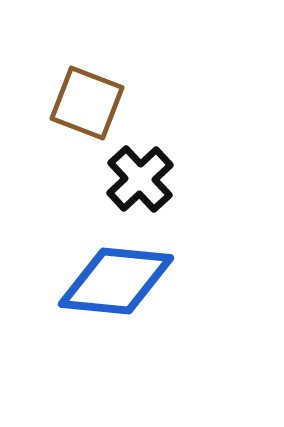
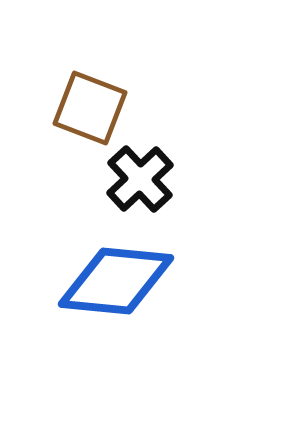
brown square: moved 3 px right, 5 px down
